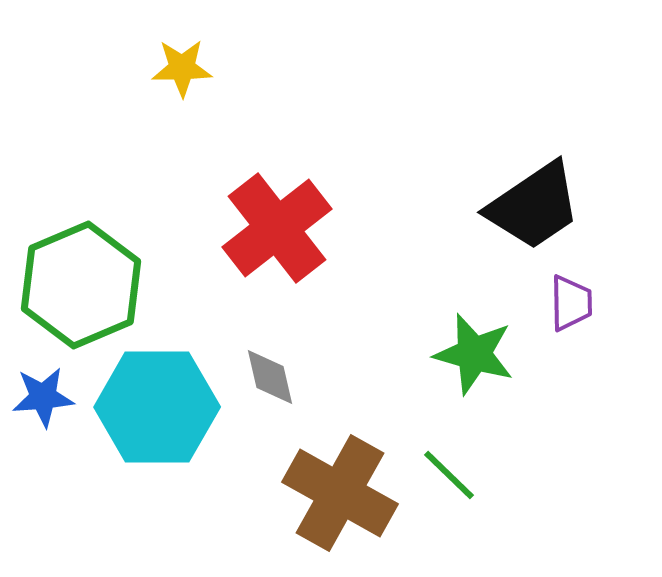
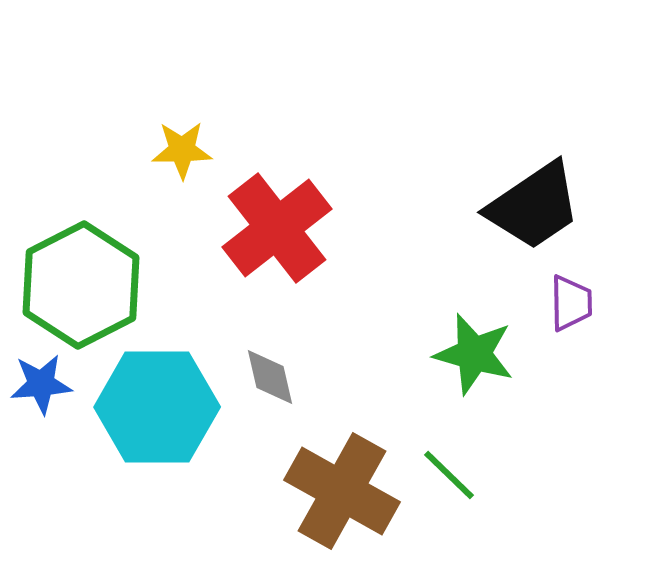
yellow star: moved 82 px down
green hexagon: rotated 4 degrees counterclockwise
blue star: moved 2 px left, 13 px up
brown cross: moved 2 px right, 2 px up
